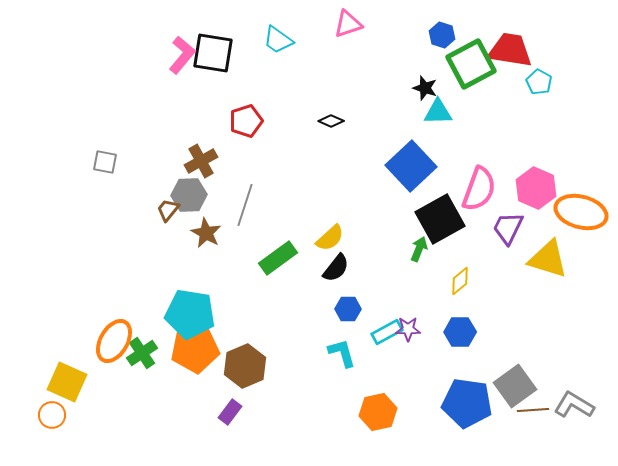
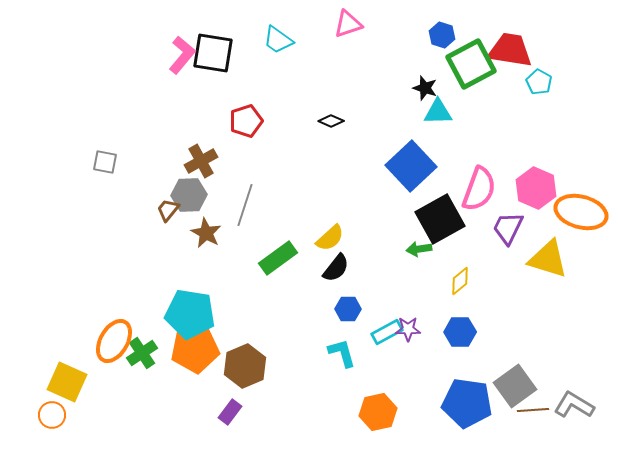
green arrow at (419, 249): rotated 120 degrees counterclockwise
